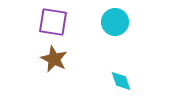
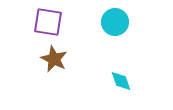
purple square: moved 5 px left
